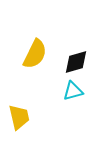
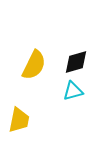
yellow semicircle: moved 1 px left, 11 px down
yellow trapezoid: moved 3 px down; rotated 24 degrees clockwise
